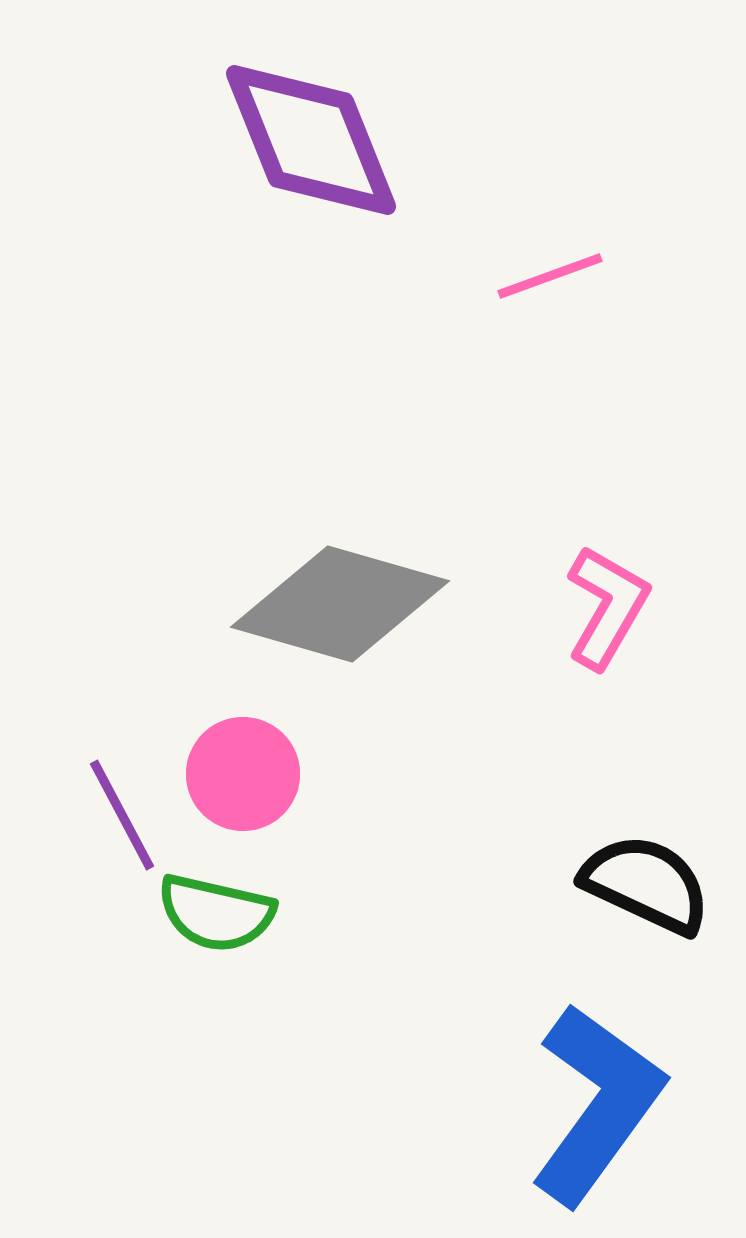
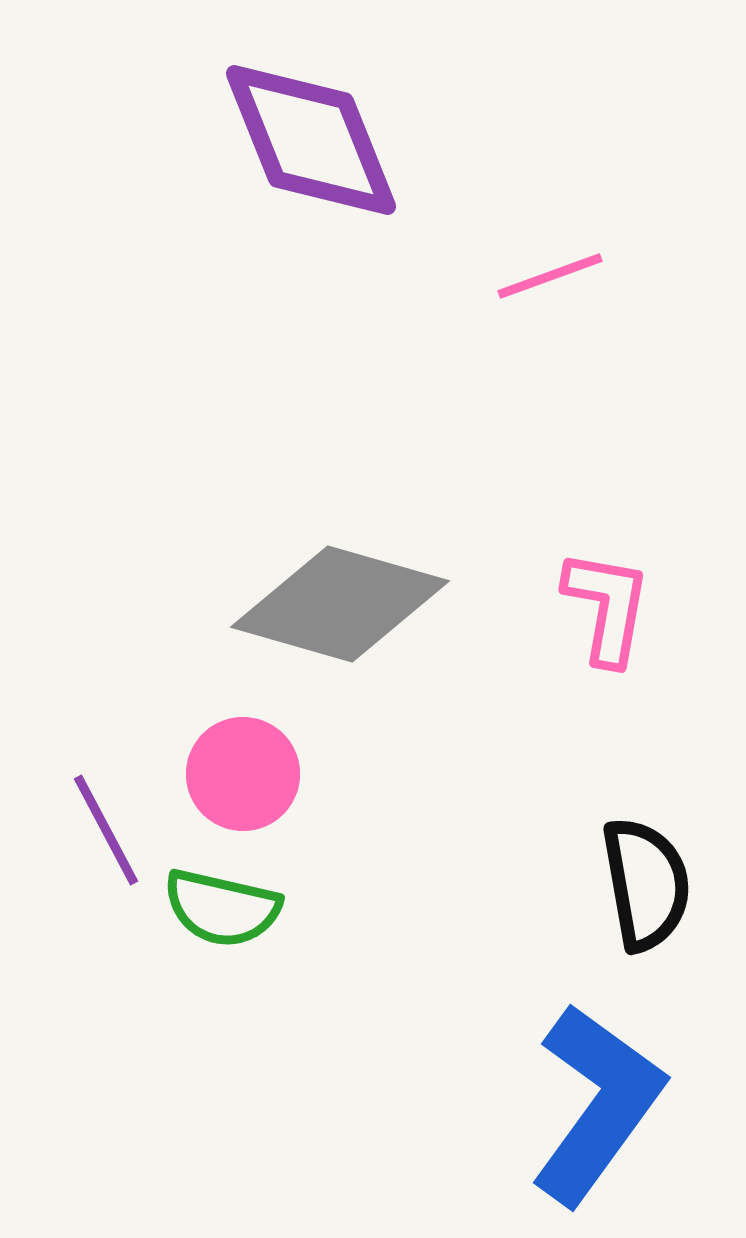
pink L-shape: rotated 20 degrees counterclockwise
purple line: moved 16 px left, 15 px down
black semicircle: rotated 55 degrees clockwise
green semicircle: moved 6 px right, 5 px up
